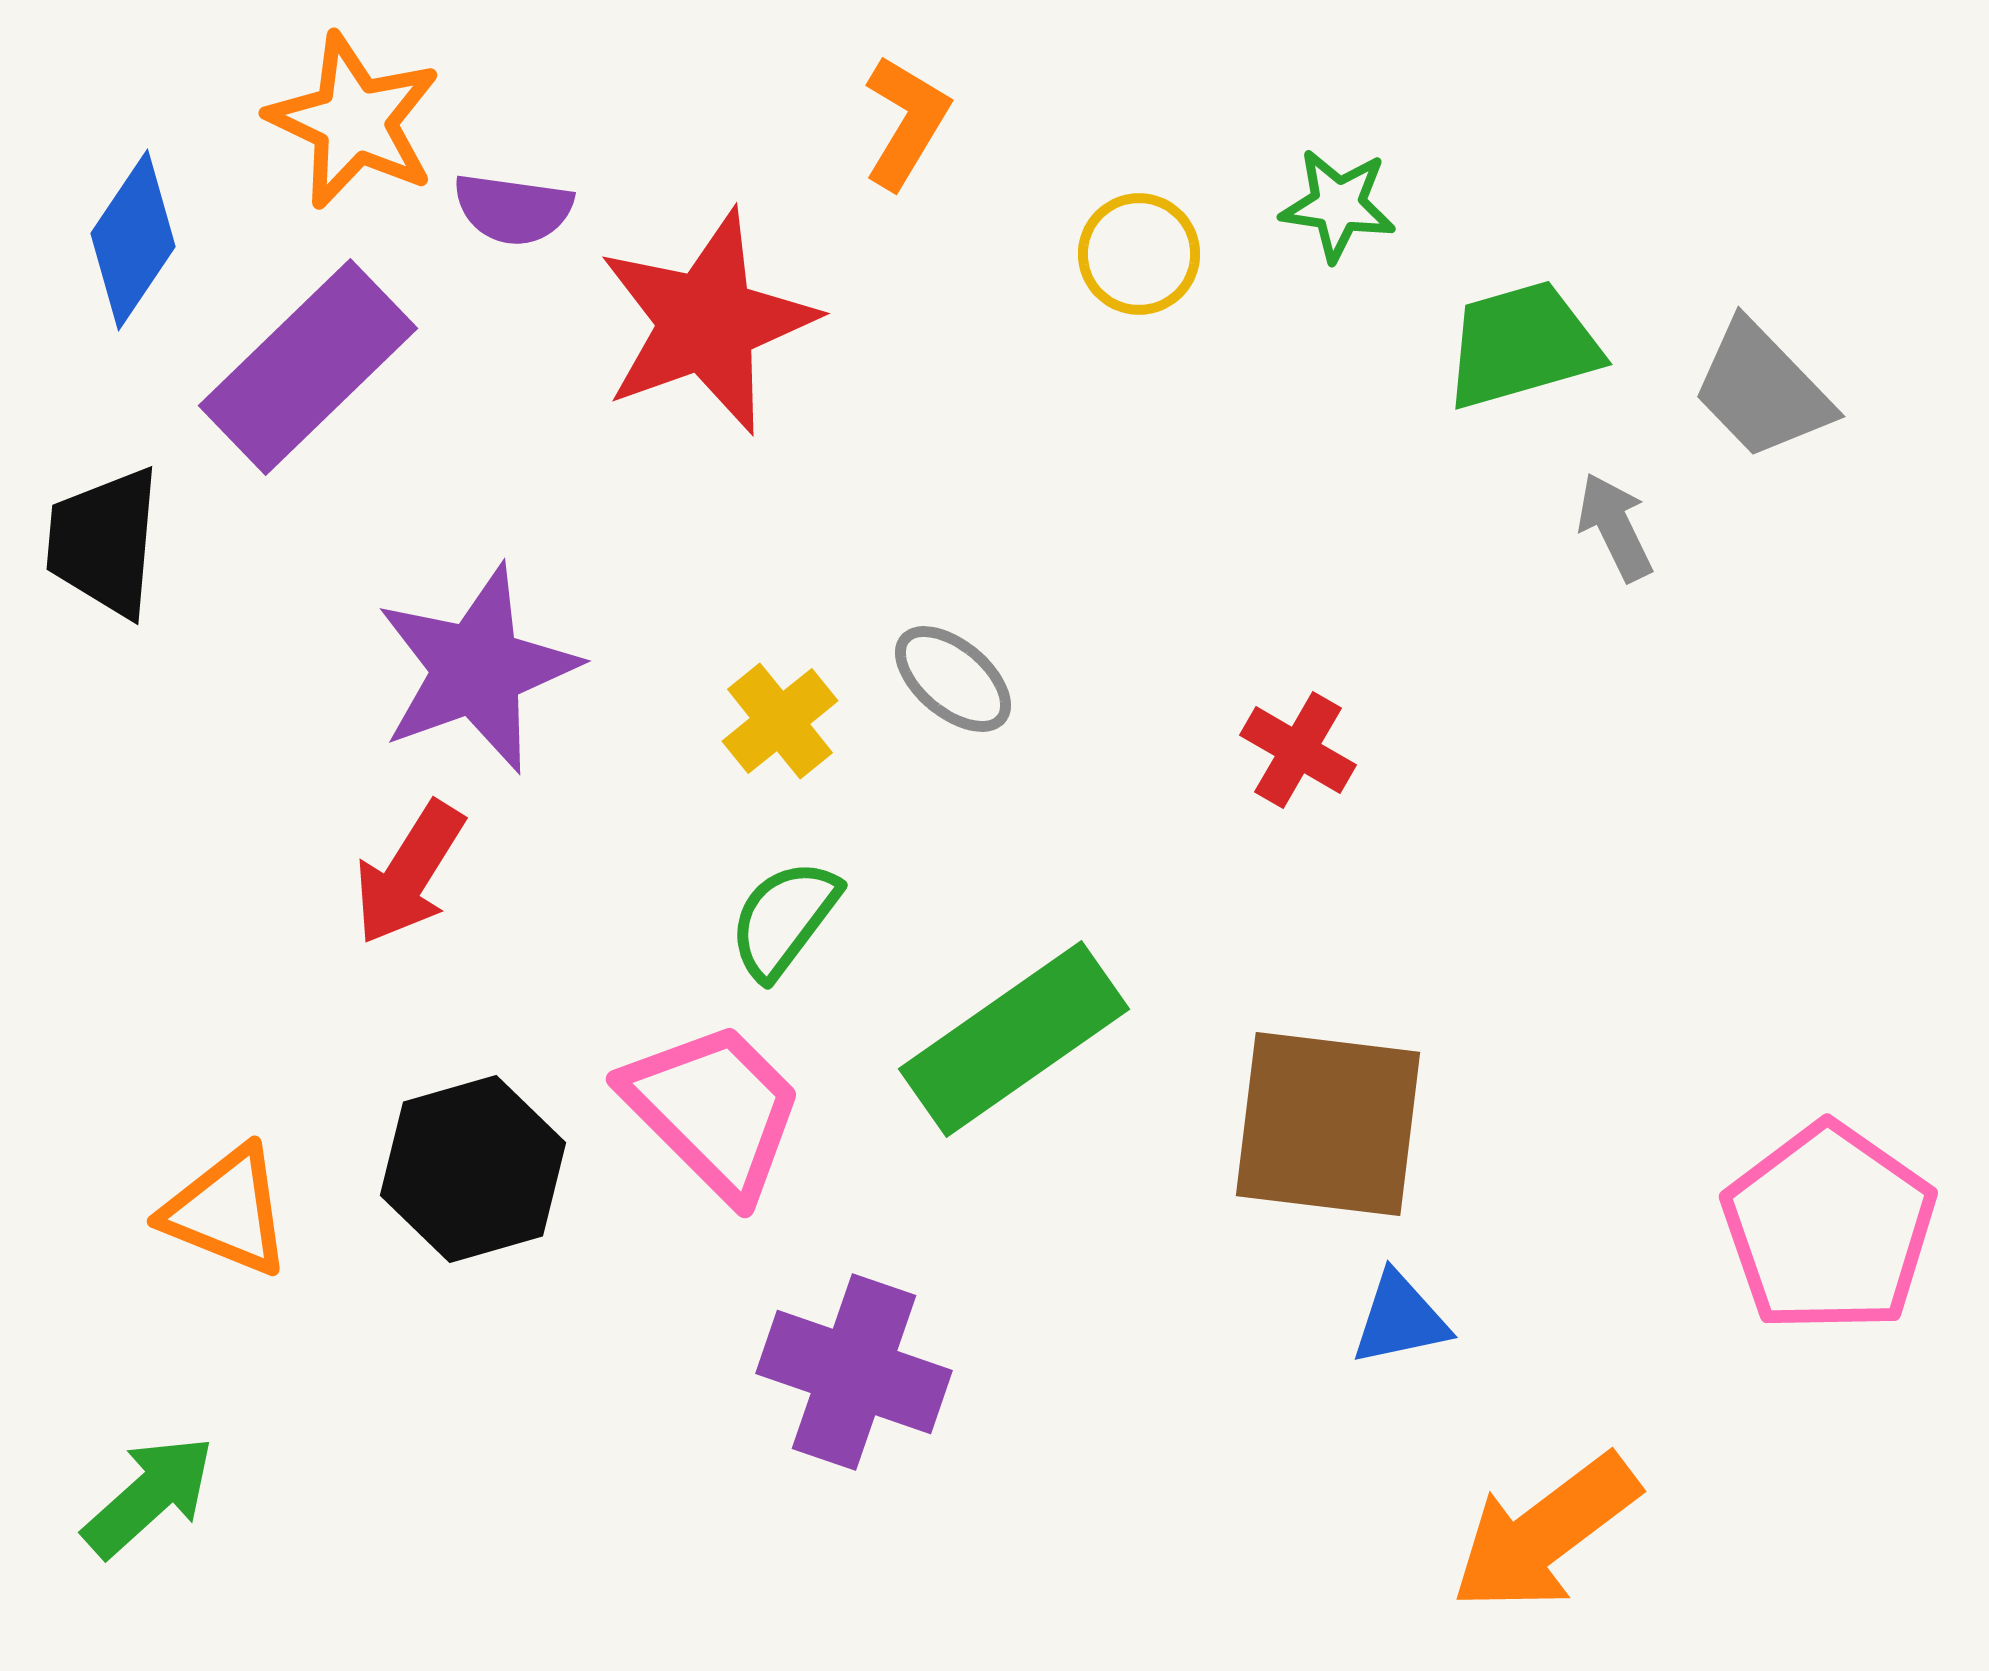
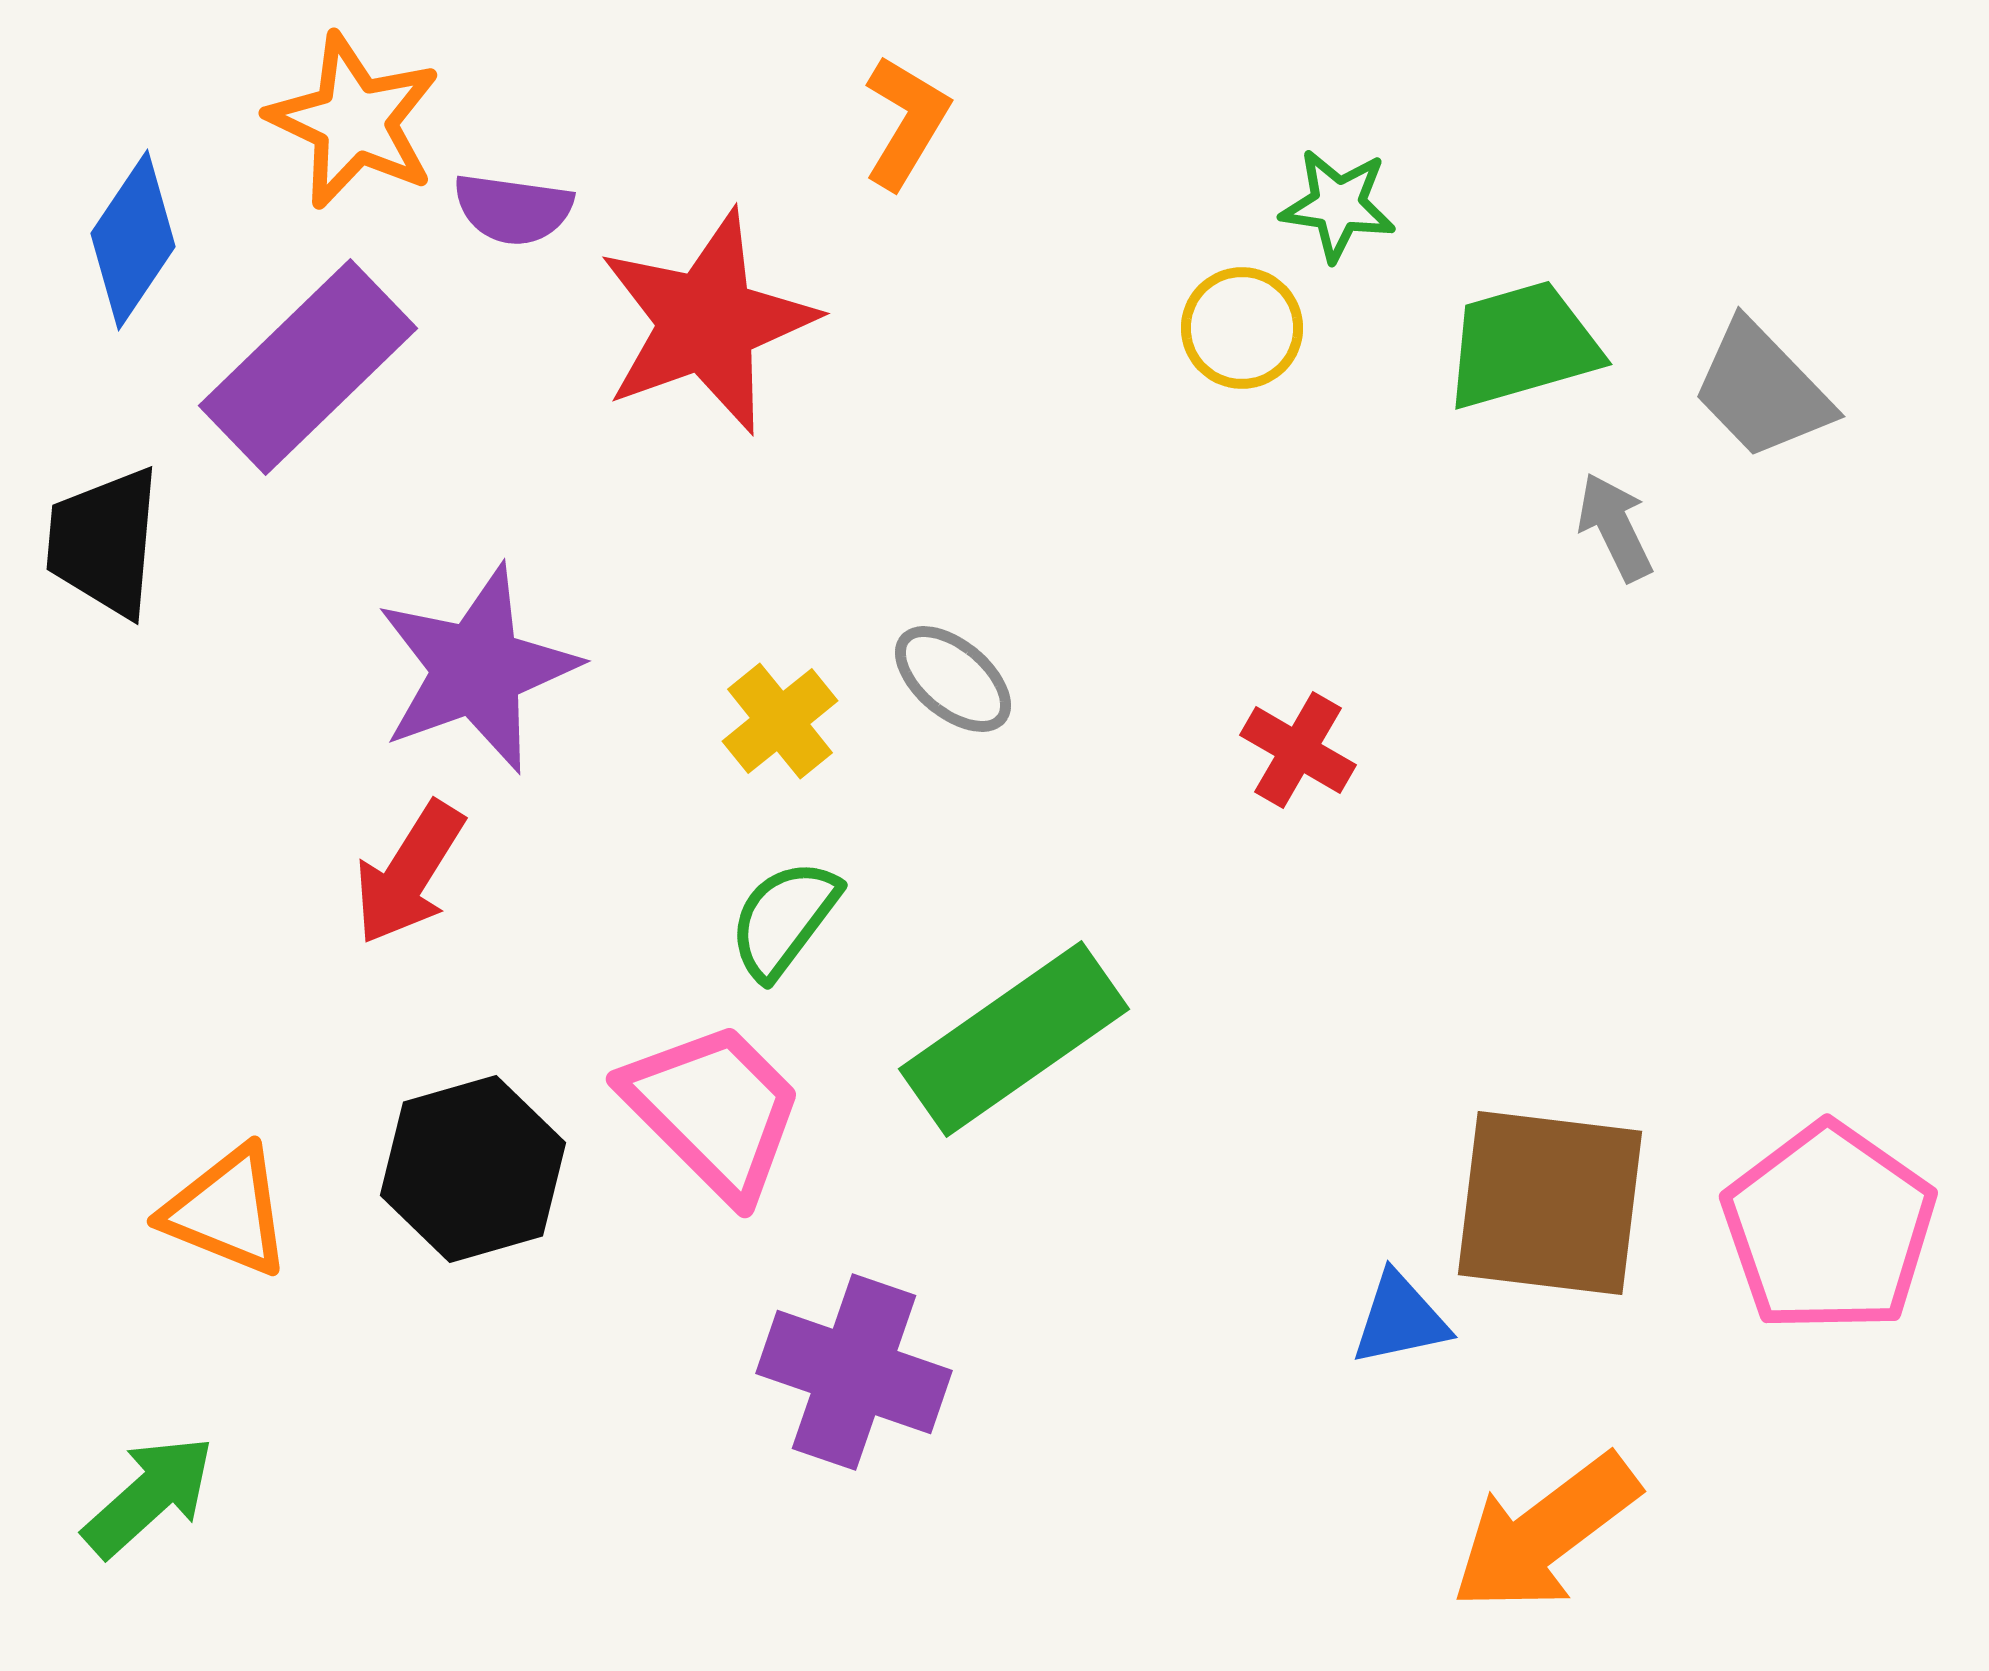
yellow circle: moved 103 px right, 74 px down
brown square: moved 222 px right, 79 px down
